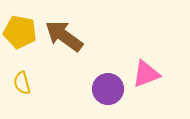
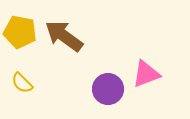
yellow semicircle: rotated 30 degrees counterclockwise
